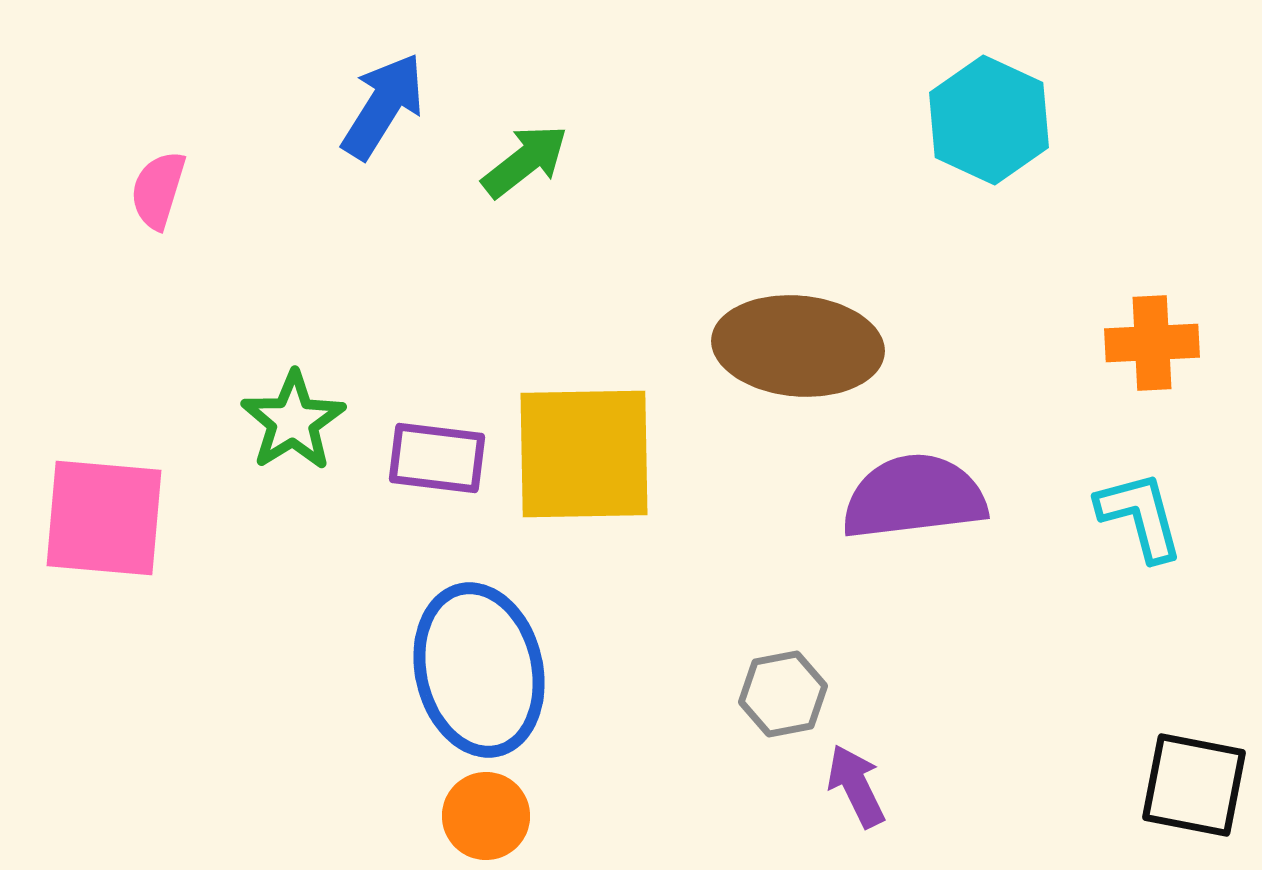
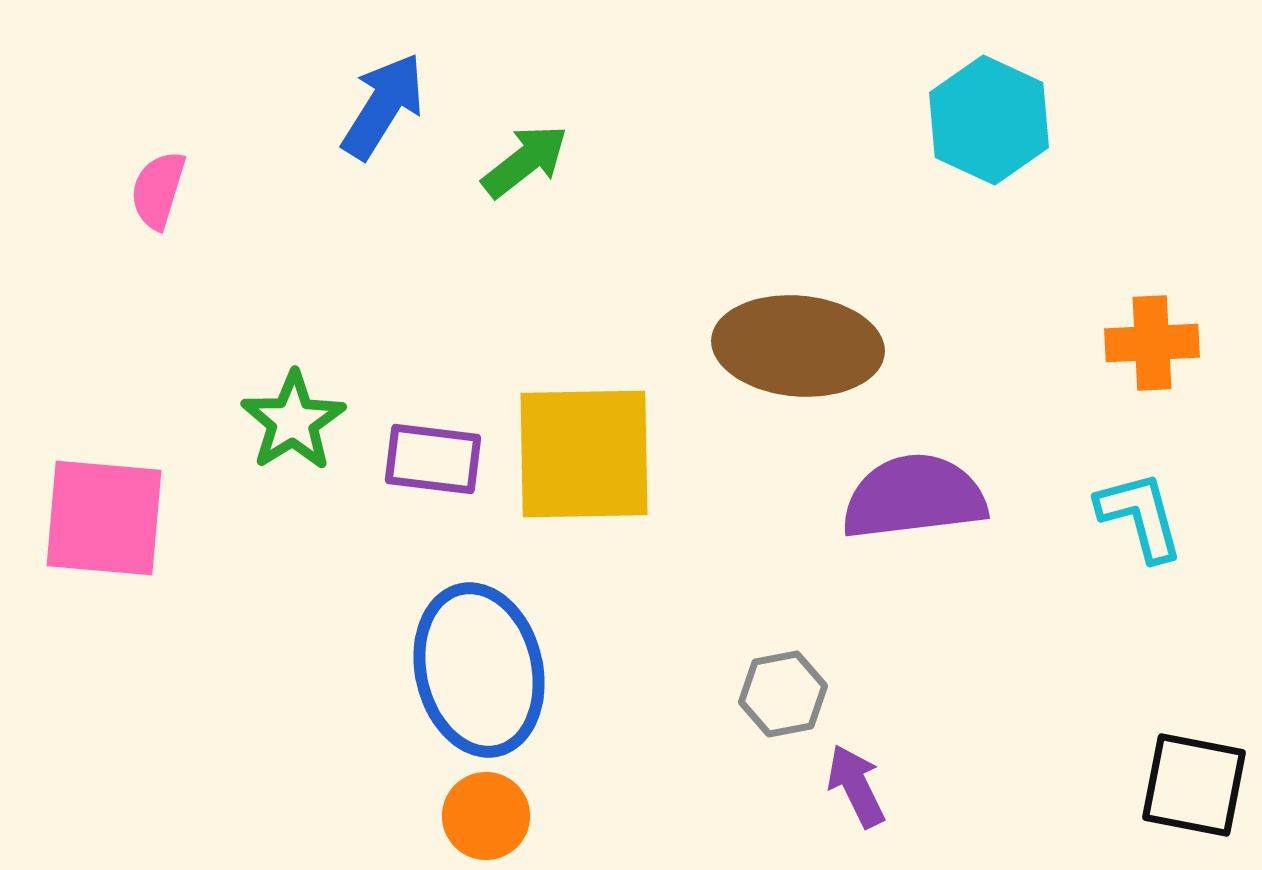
purple rectangle: moved 4 px left, 1 px down
